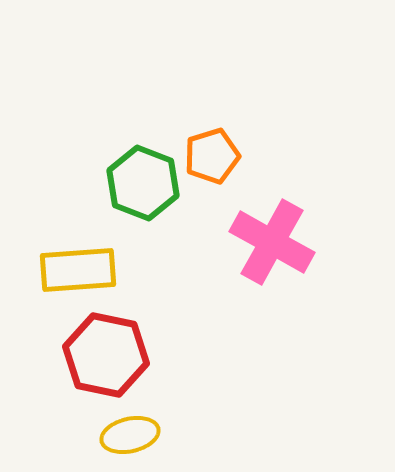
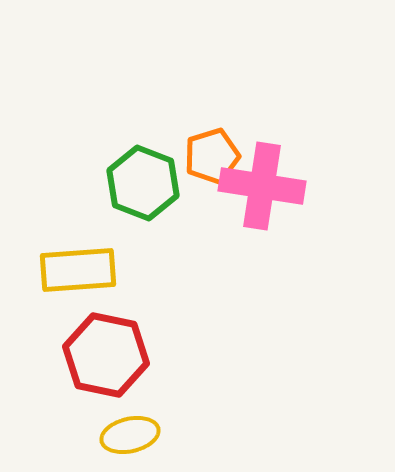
pink cross: moved 10 px left, 56 px up; rotated 20 degrees counterclockwise
